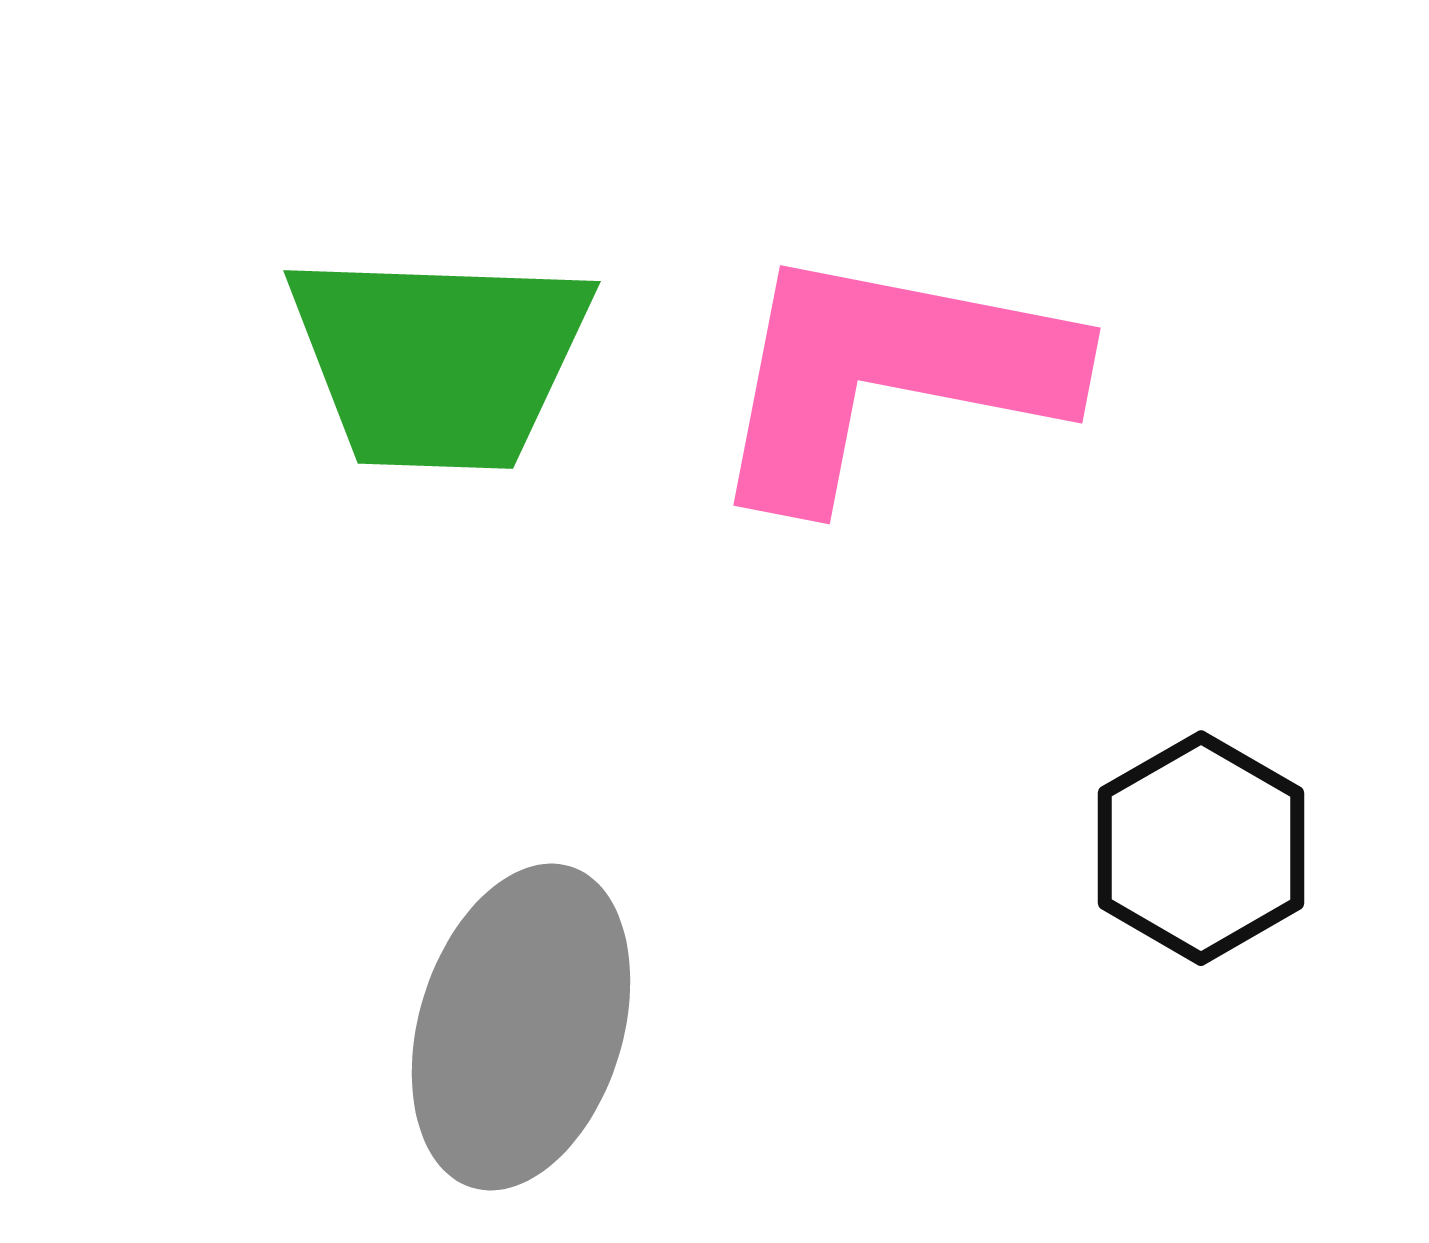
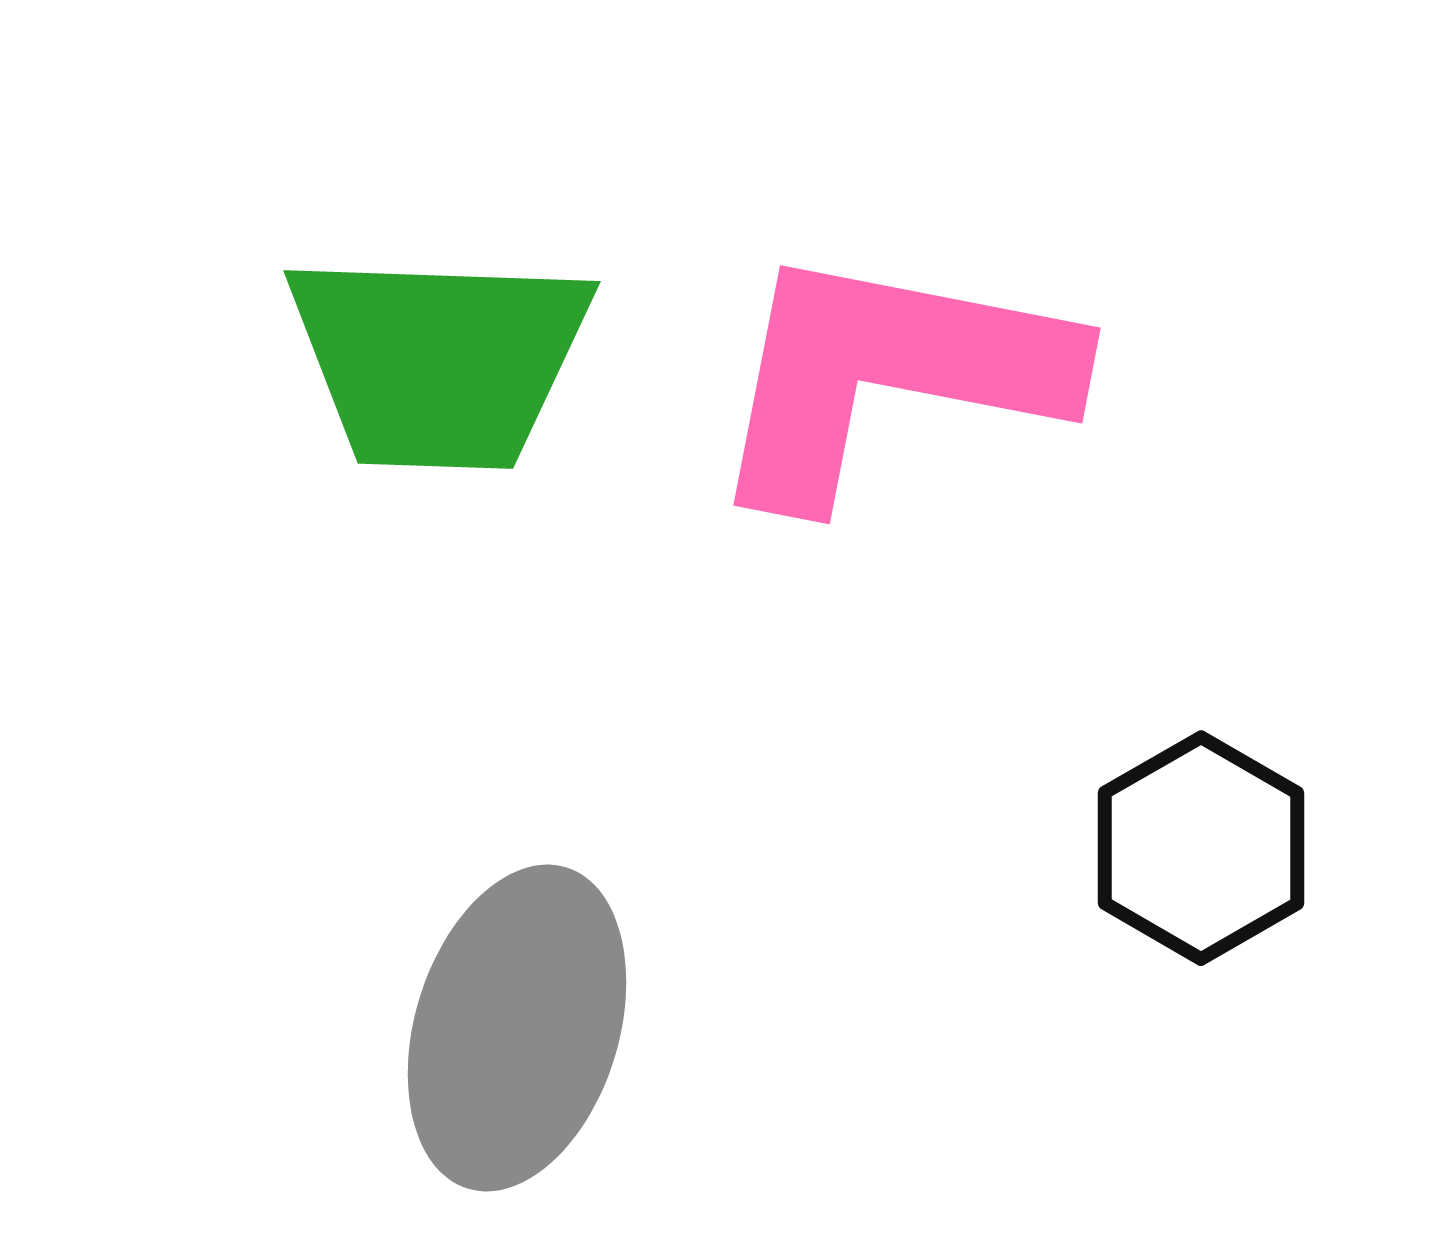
gray ellipse: moved 4 px left, 1 px down
